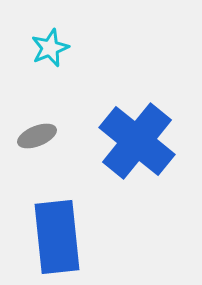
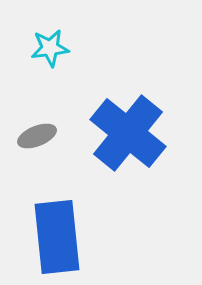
cyan star: rotated 15 degrees clockwise
blue cross: moved 9 px left, 8 px up
